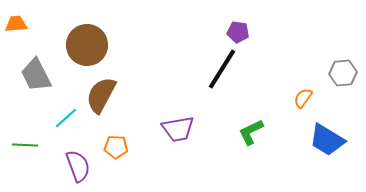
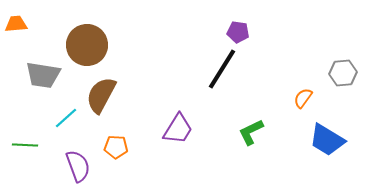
gray trapezoid: moved 7 px right; rotated 54 degrees counterclockwise
purple trapezoid: rotated 48 degrees counterclockwise
